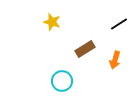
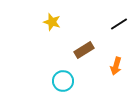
brown rectangle: moved 1 px left, 1 px down
orange arrow: moved 1 px right, 6 px down
cyan circle: moved 1 px right
